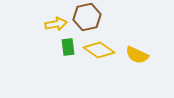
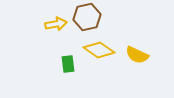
green rectangle: moved 17 px down
